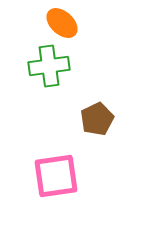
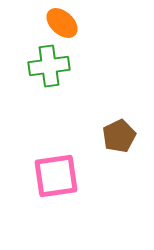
brown pentagon: moved 22 px right, 17 px down
